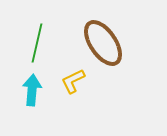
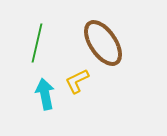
yellow L-shape: moved 4 px right
cyan arrow: moved 13 px right, 4 px down; rotated 16 degrees counterclockwise
